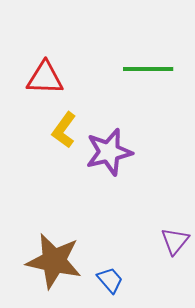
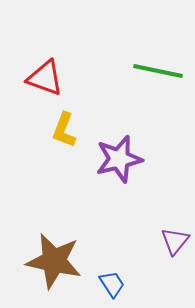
green line: moved 10 px right, 2 px down; rotated 12 degrees clockwise
red triangle: rotated 18 degrees clockwise
yellow L-shape: rotated 15 degrees counterclockwise
purple star: moved 10 px right, 7 px down
blue trapezoid: moved 2 px right, 4 px down; rotated 8 degrees clockwise
